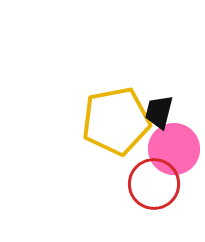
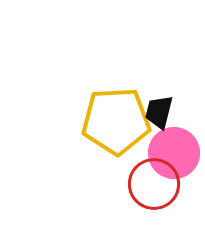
yellow pentagon: rotated 8 degrees clockwise
pink circle: moved 4 px down
